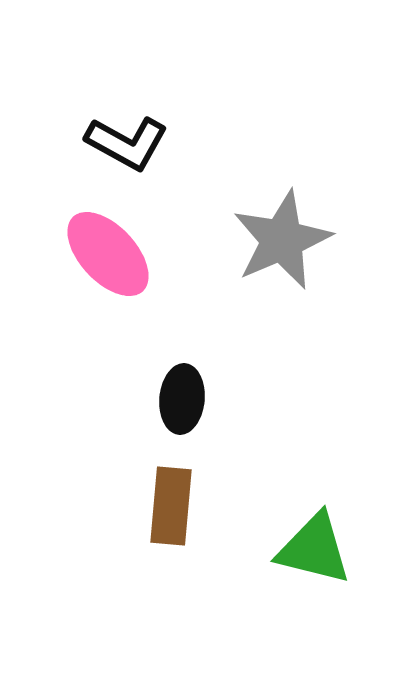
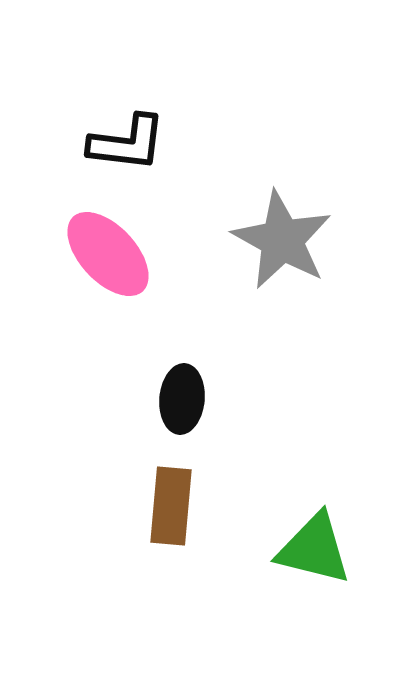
black L-shape: rotated 22 degrees counterclockwise
gray star: rotated 20 degrees counterclockwise
